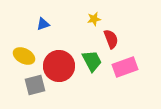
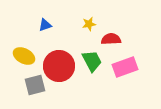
yellow star: moved 5 px left, 5 px down
blue triangle: moved 2 px right, 1 px down
red semicircle: rotated 72 degrees counterclockwise
